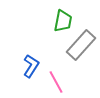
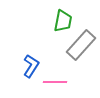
pink line: moved 1 px left; rotated 60 degrees counterclockwise
